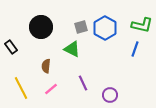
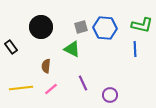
blue hexagon: rotated 25 degrees counterclockwise
blue line: rotated 21 degrees counterclockwise
yellow line: rotated 70 degrees counterclockwise
